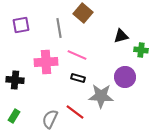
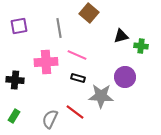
brown square: moved 6 px right
purple square: moved 2 px left, 1 px down
green cross: moved 4 px up
